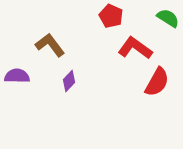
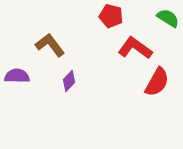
red pentagon: rotated 10 degrees counterclockwise
